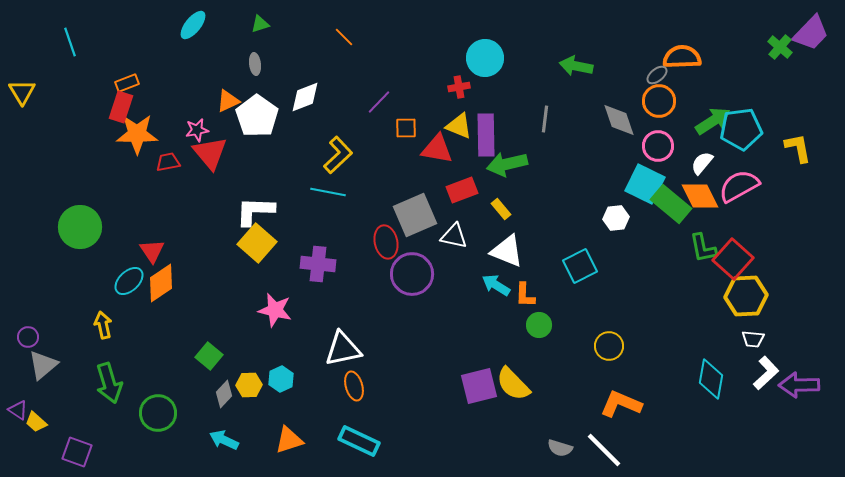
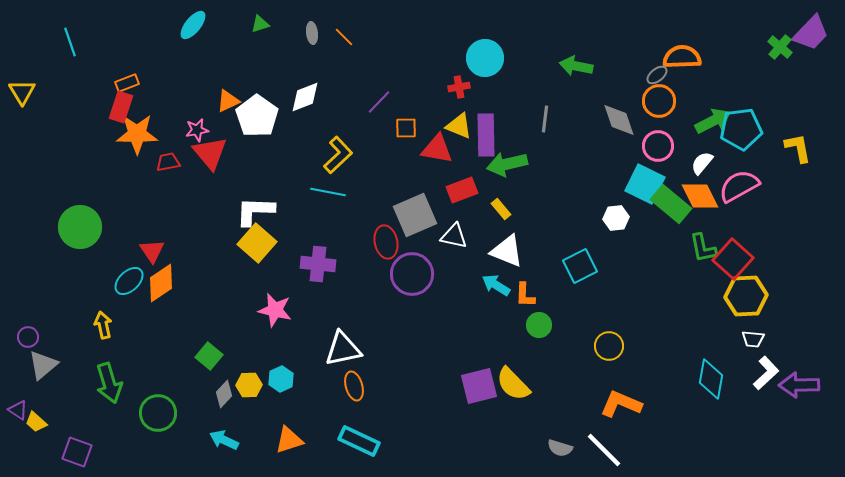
gray ellipse at (255, 64): moved 57 px right, 31 px up
green arrow at (713, 121): rotated 6 degrees clockwise
